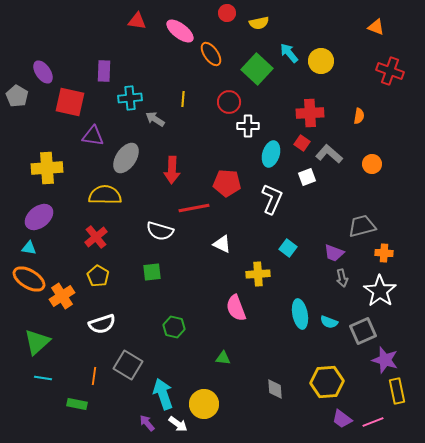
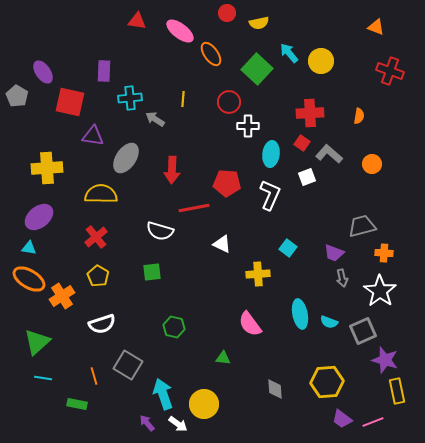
cyan ellipse at (271, 154): rotated 10 degrees counterclockwise
yellow semicircle at (105, 195): moved 4 px left, 1 px up
white L-shape at (272, 199): moved 2 px left, 4 px up
pink semicircle at (236, 308): moved 14 px right, 16 px down; rotated 16 degrees counterclockwise
orange line at (94, 376): rotated 24 degrees counterclockwise
